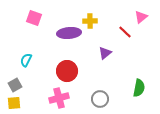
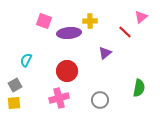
pink square: moved 10 px right, 3 px down
gray circle: moved 1 px down
